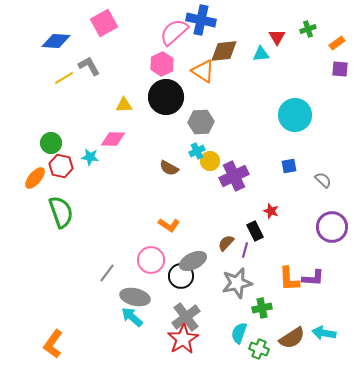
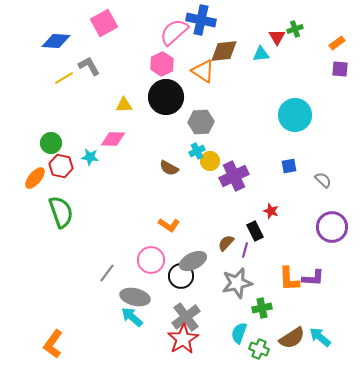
green cross at (308, 29): moved 13 px left
cyan arrow at (324, 333): moved 4 px left, 4 px down; rotated 30 degrees clockwise
